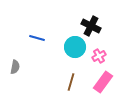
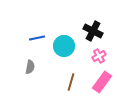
black cross: moved 2 px right, 5 px down
blue line: rotated 28 degrees counterclockwise
cyan circle: moved 11 px left, 1 px up
gray semicircle: moved 15 px right
pink rectangle: moved 1 px left
